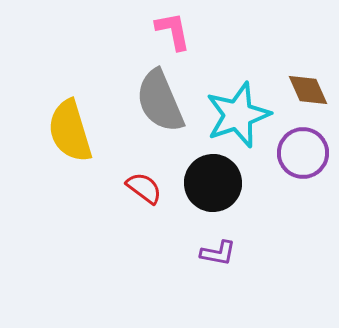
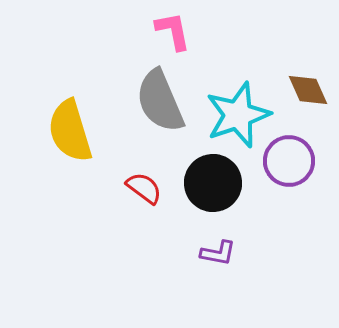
purple circle: moved 14 px left, 8 px down
